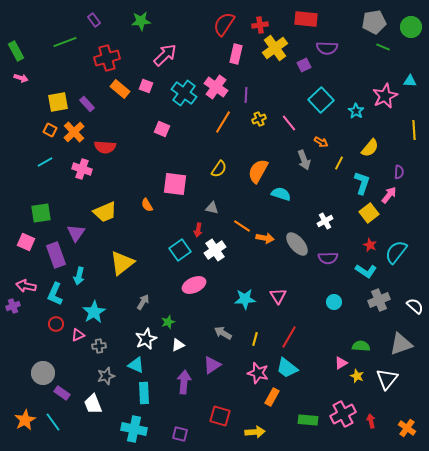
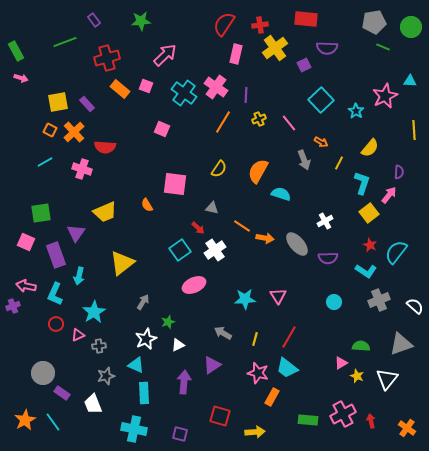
red arrow at (198, 230): moved 2 px up; rotated 56 degrees counterclockwise
